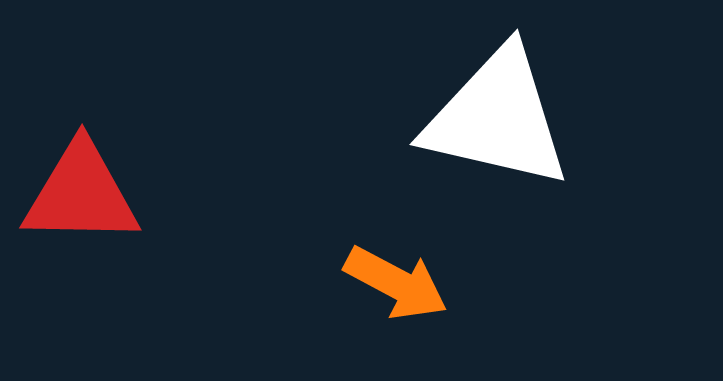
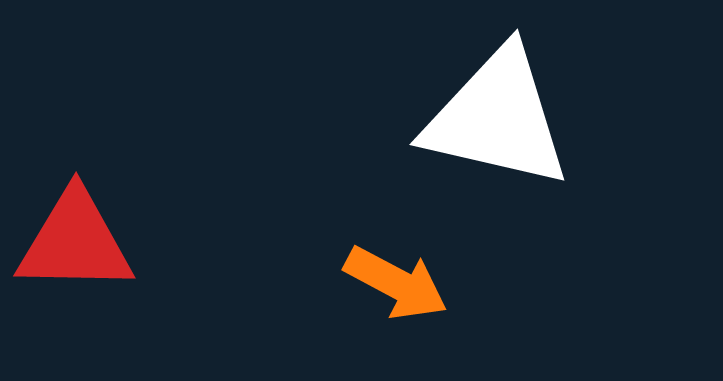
red triangle: moved 6 px left, 48 px down
